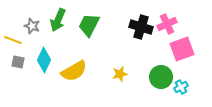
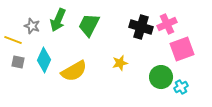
yellow star: moved 11 px up
